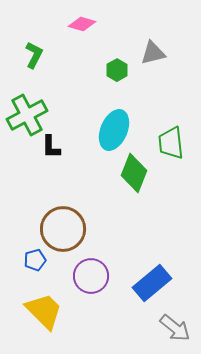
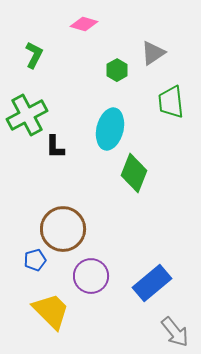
pink diamond: moved 2 px right
gray triangle: rotated 20 degrees counterclockwise
cyan ellipse: moved 4 px left, 1 px up; rotated 9 degrees counterclockwise
green trapezoid: moved 41 px up
black L-shape: moved 4 px right
yellow trapezoid: moved 7 px right
gray arrow: moved 4 px down; rotated 12 degrees clockwise
